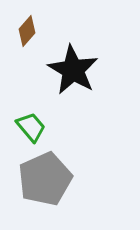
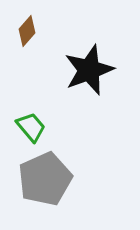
black star: moved 16 px right; rotated 21 degrees clockwise
